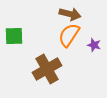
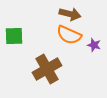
orange semicircle: rotated 100 degrees counterclockwise
